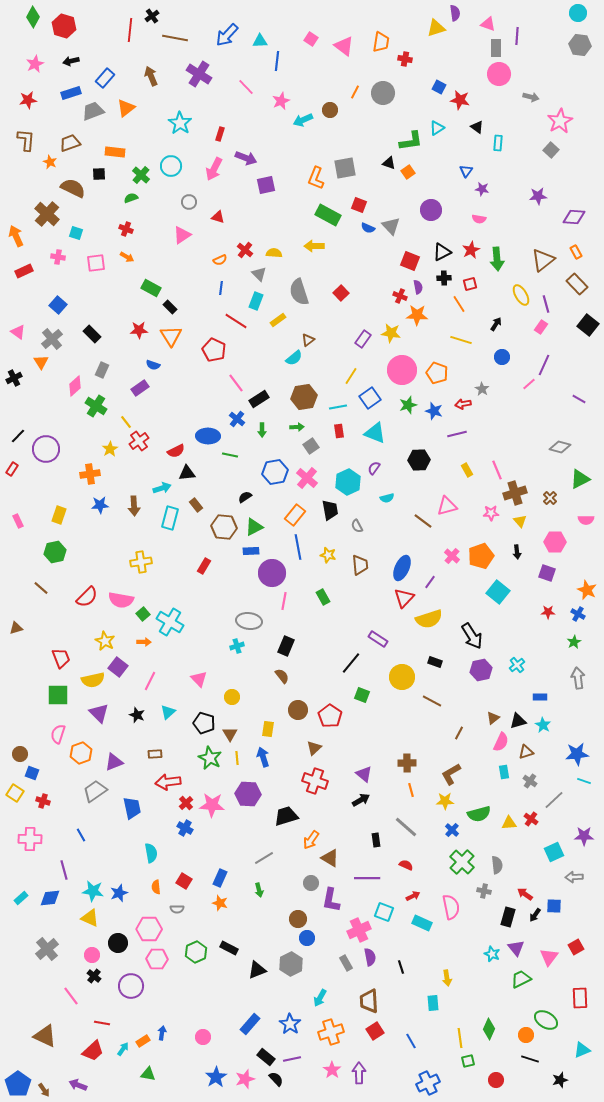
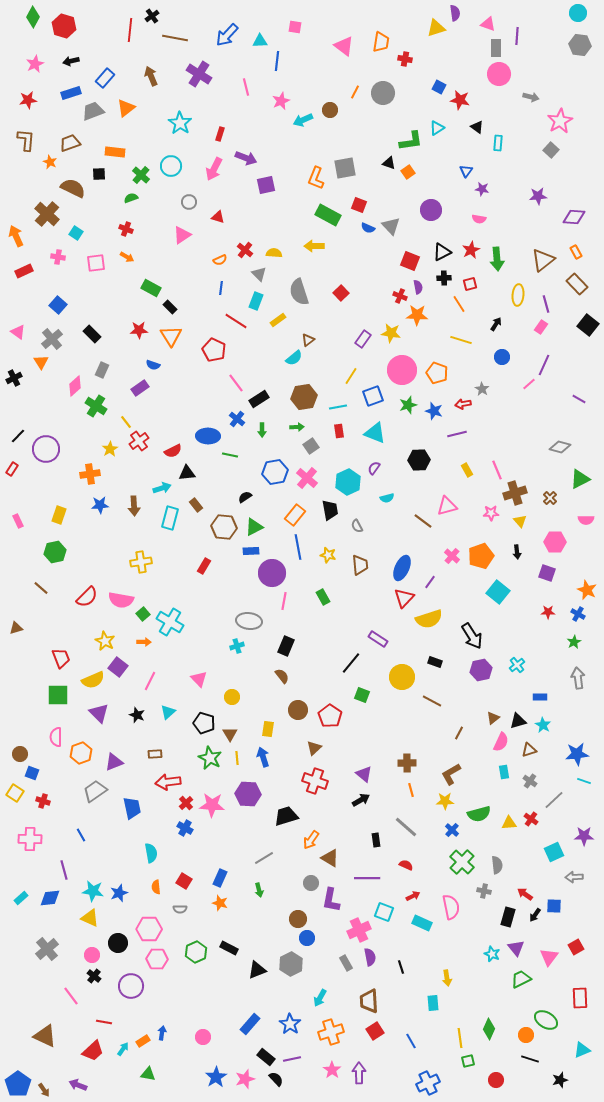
pink square at (311, 39): moved 16 px left, 12 px up; rotated 24 degrees counterclockwise
pink line at (246, 87): rotated 30 degrees clockwise
cyan square at (76, 233): rotated 16 degrees clockwise
yellow ellipse at (521, 295): moved 3 px left; rotated 35 degrees clockwise
blue square at (370, 398): moved 3 px right, 2 px up; rotated 15 degrees clockwise
red semicircle at (176, 451): moved 3 px left
yellow semicircle at (93, 680): rotated 10 degrees counterclockwise
pink semicircle at (58, 734): moved 2 px left, 3 px down; rotated 18 degrees counterclockwise
brown triangle at (526, 752): moved 3 px right, 2 px up
gray semicircle at (177, 909): moved 3 px right
red line at (102, 1023): moved 2 px right, 1 px up
